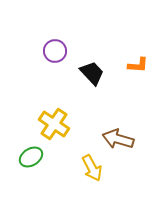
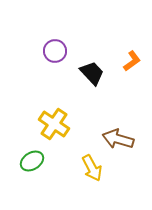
orange L-shape: moved 6 px left, 4 px up; rotated 40 degrees counterclockwise
green ellipse: moved 1 px right, 4 px down
